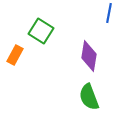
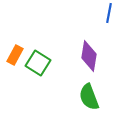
green square: moved 3 px left, 32 px down
